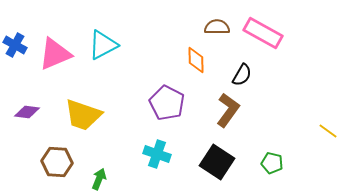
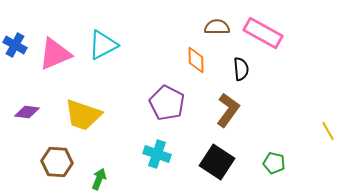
black semicircle: moved 1 px left, 6 px up; rotated 35 degrees counterclockwise
yellow line: rotated 24 degrees clockwise
green pentagon: moved 2 px right
